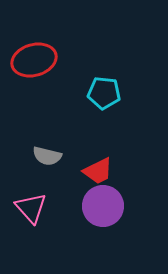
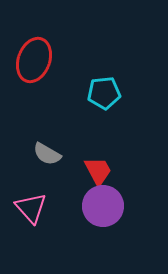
red ellipse: rotated 54 degrees counterclockwise
cyan pentagon: rotated 12 degrees counterclockwise
gray semicircle: moved 2 px up; rotated 16 degrees clockwise
red trapezoid: rotated 92 degrees counterclockwise
